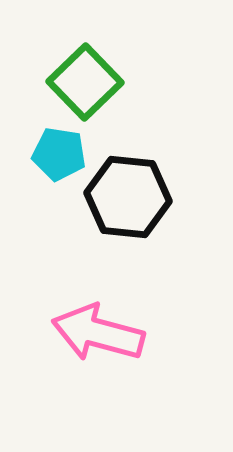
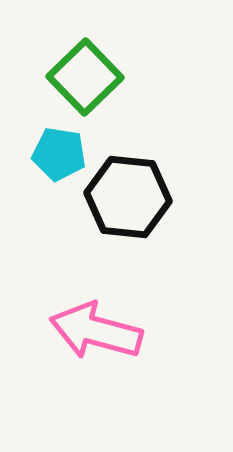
green square: moved 5 px up
pink arrow: moved 2 px left, 2 px up
